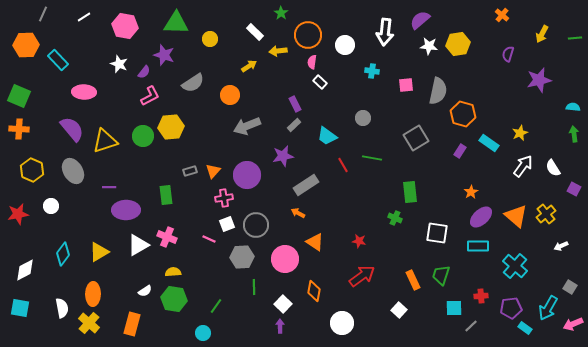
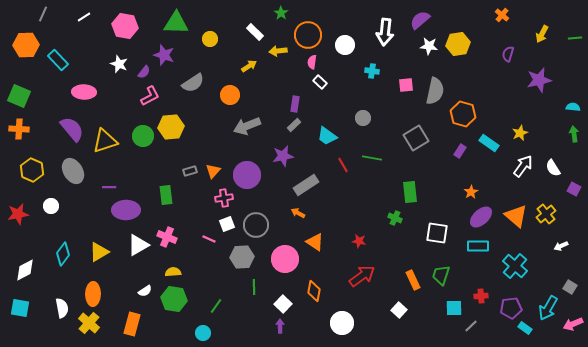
gray semicircle at (438, 91): moved 3 px left
purple rectangle at (295, 104): rotated 35 degrees clockwise
